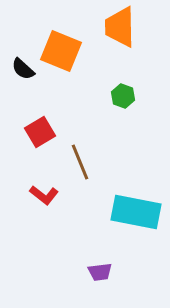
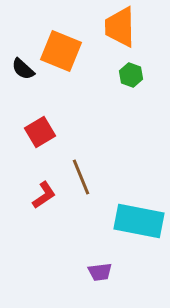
green hexagon: moved 8 px right, 21 px up
brown line: moved 1 px right, 15 px down
red L-shape: rotated 72 degrees counterclockwise
cyan rectangle: moved 3 px right, 9 px down
